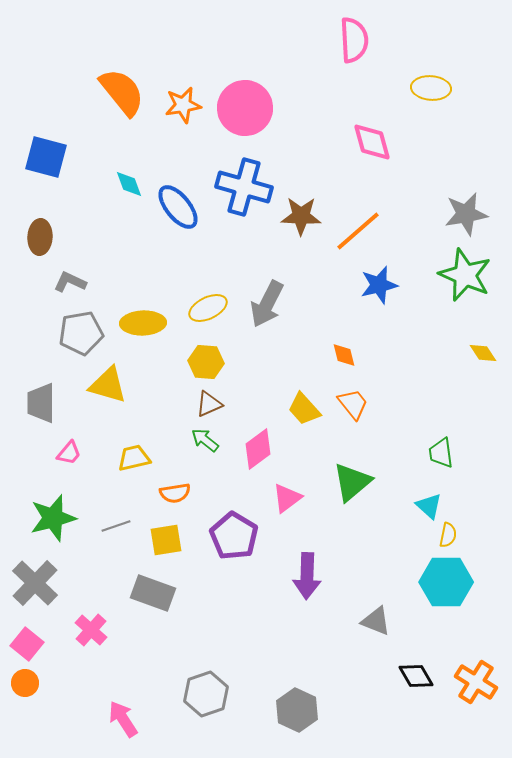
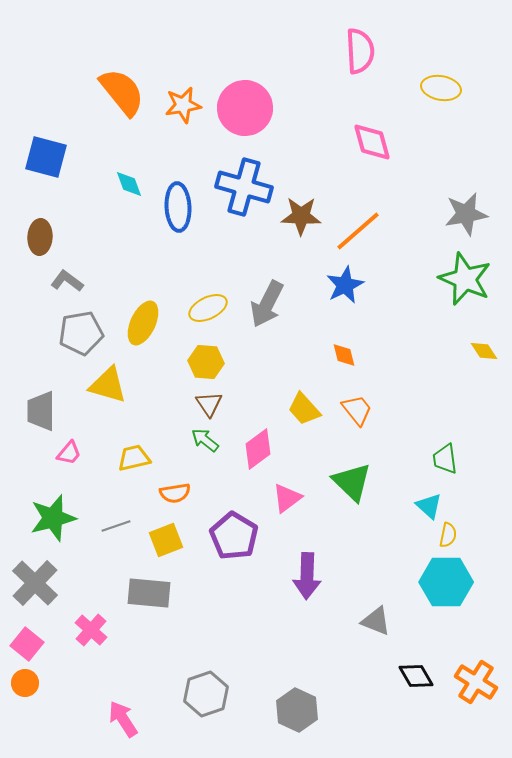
pink semicircle at (354, 40): moved 6 px right, 11 px down
yellow ellipse at (431, 88): moved 10 px right; rotated 6 degrees clockwise
blue ellipse at (178, 207): rotated 36 degrees clockwise
green star at (465, 275): moved 4 px down
gray L-shape at (70, 282): moved 3 px left, 1 px up; rotated 12 degrees clockwise
blue star at (379, 285): moved 34 px left; rotated 12 degrees counterclockwise
yellow ellipse at (143, 323): rotated 63 degrees counterclockwise
yellow diamond at (483, 353): moved 1 px right, 2 px up
gray trapezoid at (41, 403): moved 8 px down
brown triangle at (209, 404): rotated 40 degrees counterclockwise
orange trapezoid at (353, 404): moved 4 px right, 6 px down
green trapezoid at (441, 453): moved 4 px right, 6 px down
green triangle at (352, 482): rotated 36 degrees counterclockwise
yellow square at (166, 540): rotated 12 degrees counterclockwise
gray rectangle at (153, 593): moved 4 px left; rotated 15 degrees counterclockwise
